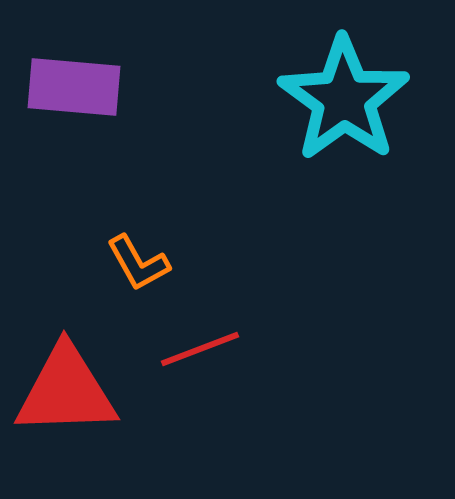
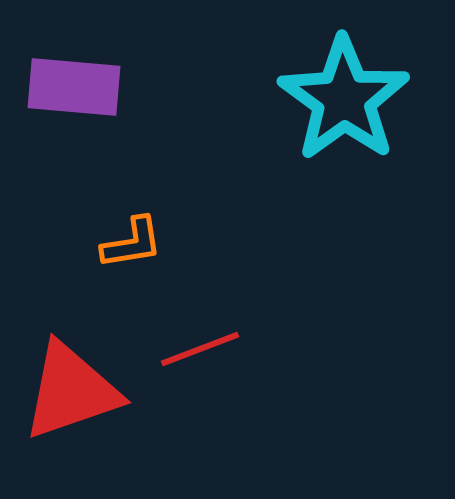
orange L-shape: moved 6 px left, 20 px up; rotated 70 degrees counterclockwise
red triangle: moved 5 px right; rotated 17 degrees counterclockwise
